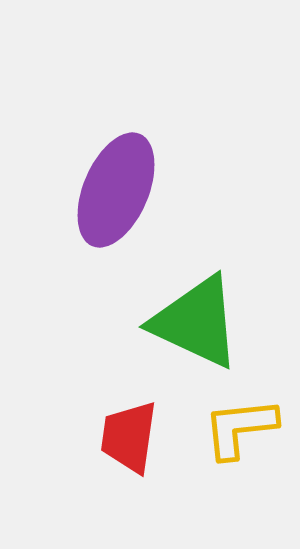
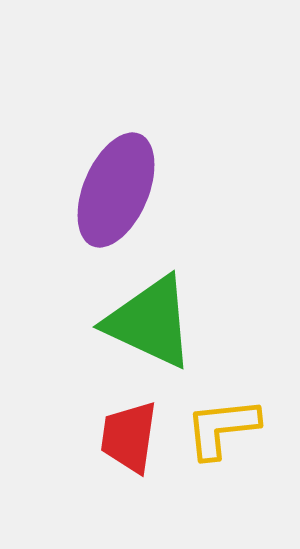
green triangle: moved 46 px left
yellow L-shape: moved 18 px left
